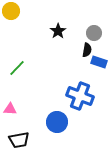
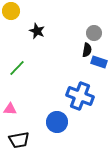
black star: moved 21 px left; rotated 14 degrees counterclockwise
